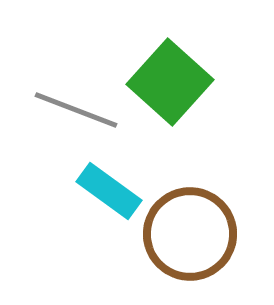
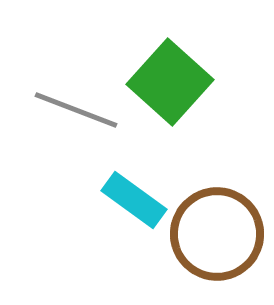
cyan rectangle: moved 25 px right, 9 px down
brown circle: moved 27 px right
